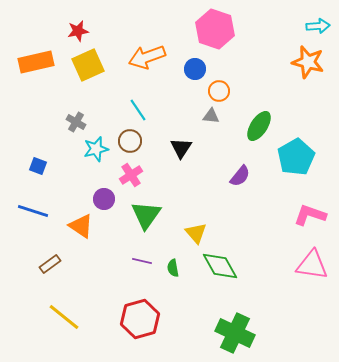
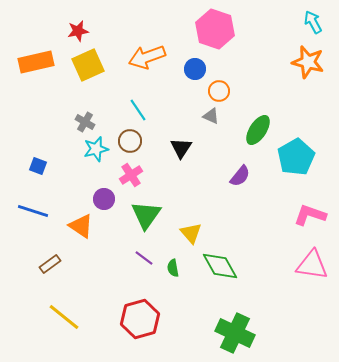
cyan arrow: moved 5 px left, 4 px up; rotated 115 degrees counterclockwise
gray triangle: rotated 18 degrees clockwise
gray cross: moved 9 px right
green ellipse: moved 1 px left, 4 px down
yellow triangle: moved 5 px left
purple line: moved 2 px right, 3 px up; rotated 24 degrees clockwise
